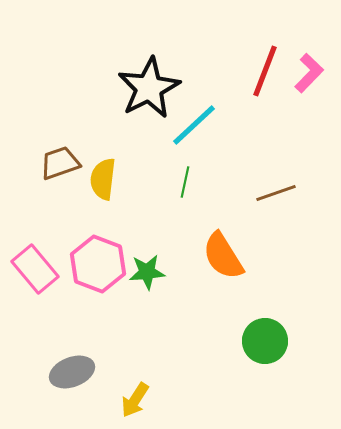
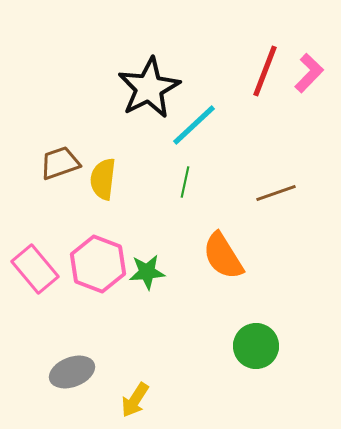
green circle: moved 9 px left, 5 px down
